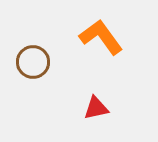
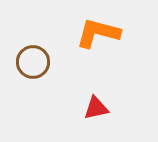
orange L-shape: moved 3 px left, 4 px up; rotated 39 degrees counterclockwise
